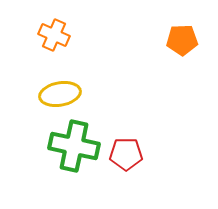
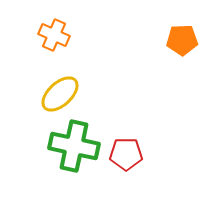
yellow ellipse: rotated 33 degrees counterclockwise
